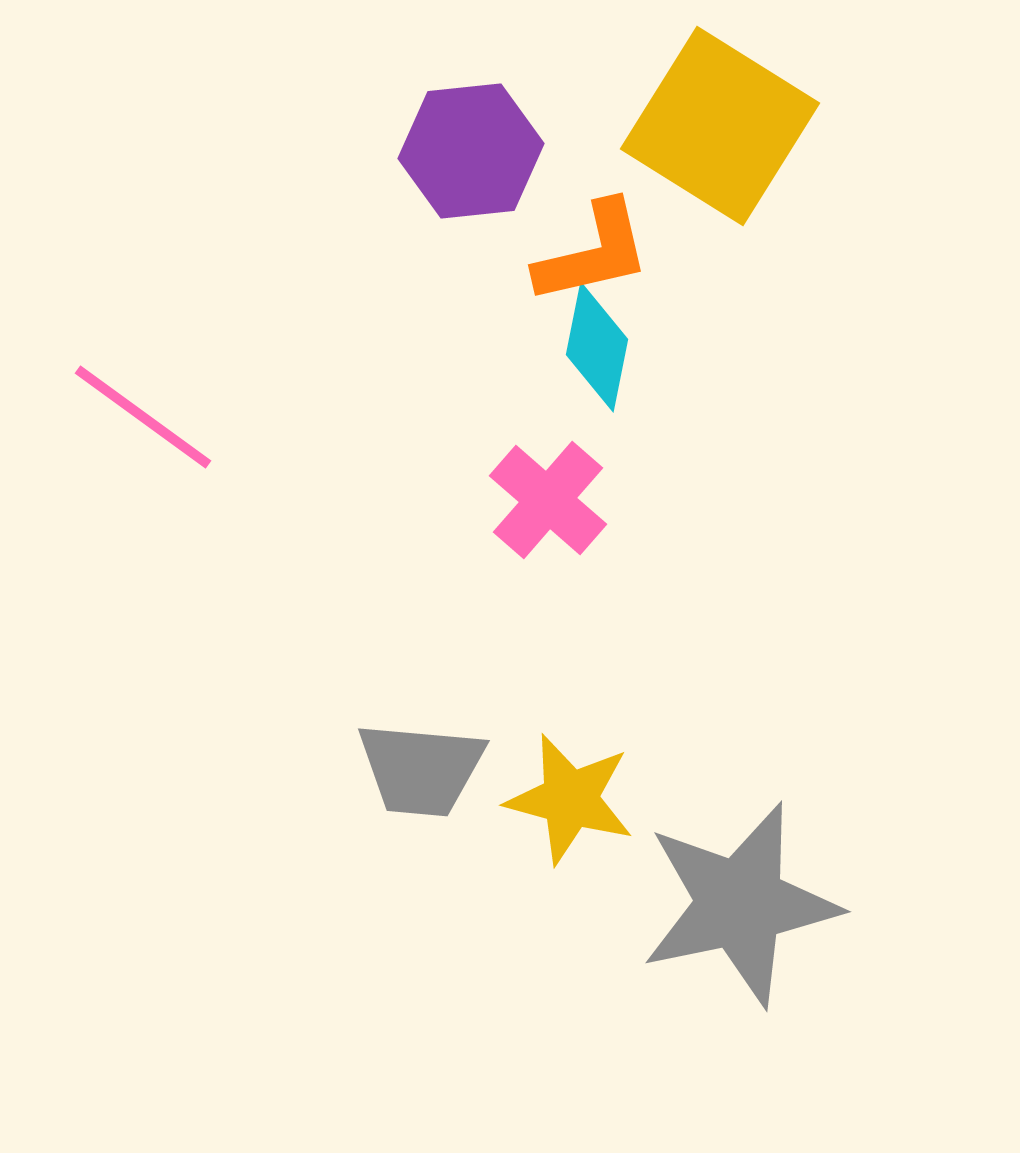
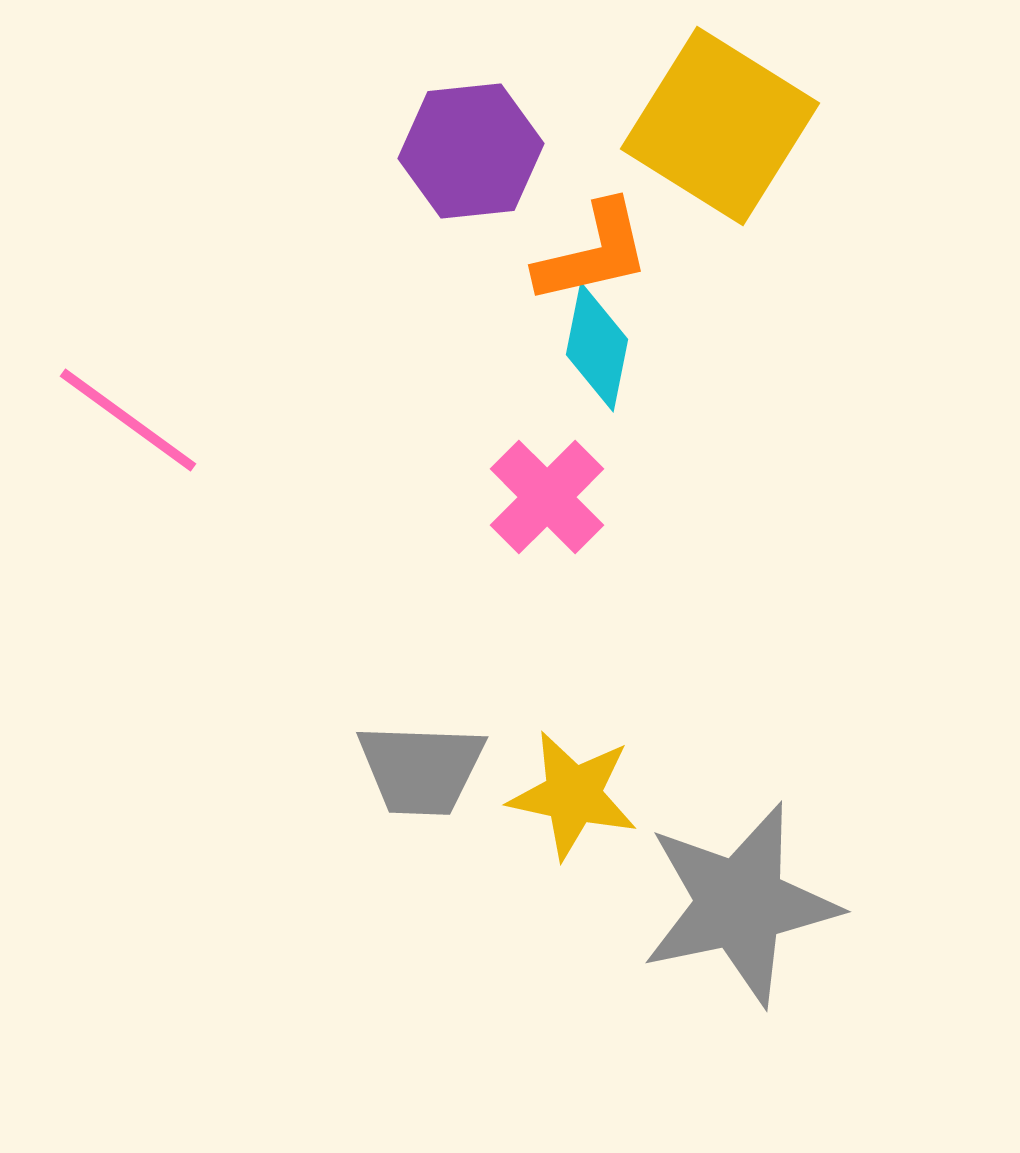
pink line: moved 15 px left, 3 px down
pink cross: moved 1 px left, 3 px up; rotated 4 degrees clockwise
gray trapezoid: rotated 3 degrees counterclockwise
yellow star: moved 3 px right, 4 px up; rotated 3 degrees counterclockwise
